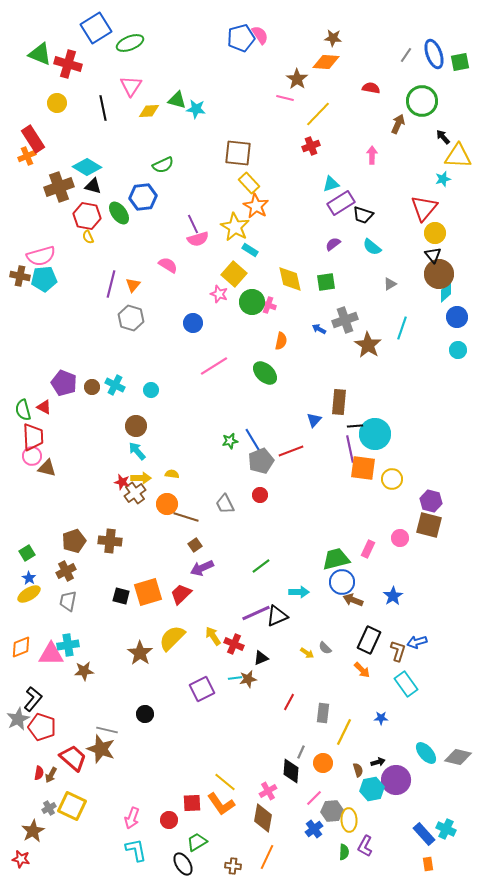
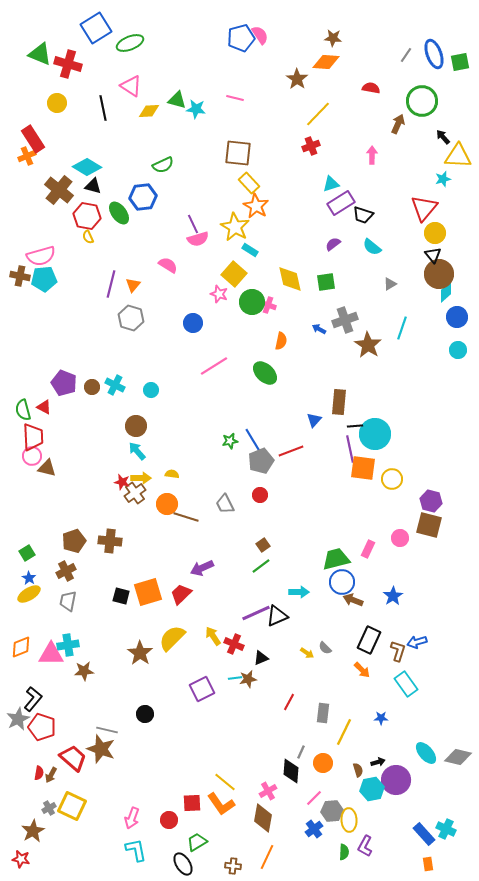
pink triangle at (131, 86): rotated 30 degrees counterclockwise
pink line at (285, 98): moved 50 px left
brown cross at (59, 187): moved 3 px down; rotated 32 degrees counterclockwise
brown square at (195, 545): moved 68 px right
